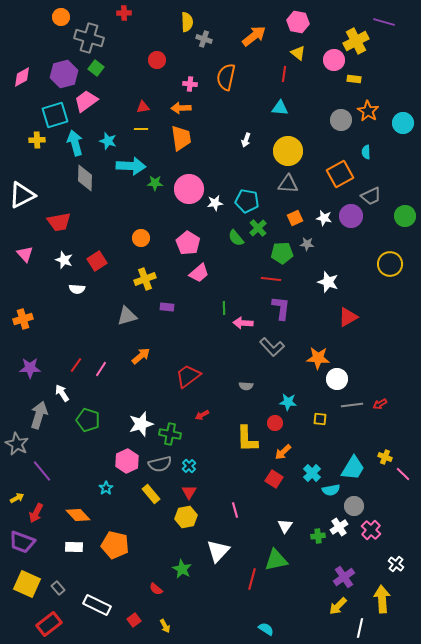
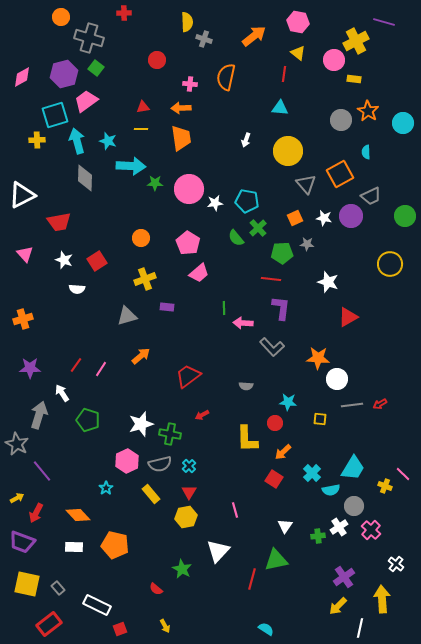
cyan arrow at (75, 143): moved 2 px right, 2 px up
gray triangle at (288, 184): moved 18 px right; rotated 45 degrees clockwise
yellow cross at (385, 457): moved 29 px down
yellow square at (27, 584): rotated 12 degrees counterclockwise
red square at (134, 620): moved 14 px left, 9 px down; rotated 16 degrees clockwise
